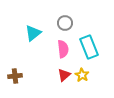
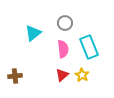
red triangle: moved 2 px left
